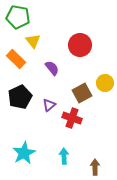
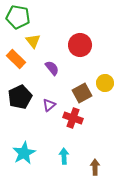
red cross: moved 1 px right
